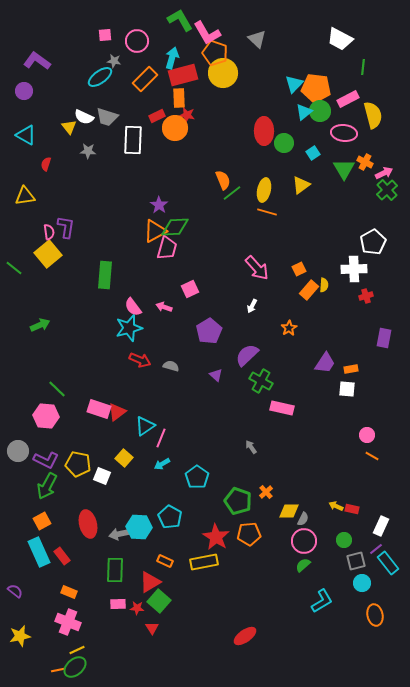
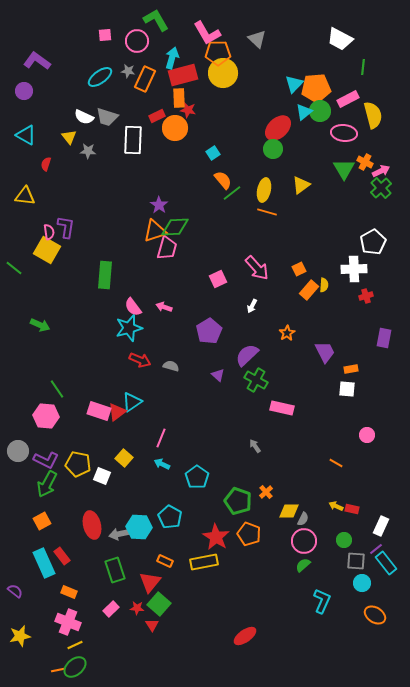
green L-shape at (180, 20): moved 24 px left
orange pentagon at (215, 53): moved 3 px right; rotated 20 degrees counterclockwise
gray star at (114, 61): moved 14 px right, 10 px down
orange rectangle at (145, 79): rotated 20 degrees counterclockwise
orange pentagon at (316, 88): rotated 12 degrees counterclockwise
red star at (187, 115): moved 1 px right, 5 px up
yellow triangle at (69, 127): moved 10 px down
red ellipse at (264, 131): moved 14 px right, 3 px up; rotated 48 degrees clockwise
green circle at (284, 143): moved 11 px left, 6 px down
cyan square at (313, 153): moved 100 px left
pink arrow at (384, 173): moved 3 px left, 2 px up
orange semicircle at (223, 180): rotated 18 degrees counterclockwise
green cross at (387, 190): moved 6 px left, 2 px up
yellow triangle at (25, 196): rotated 15 degrees clockwise
orange triangle at (155, 231): rotated 10 degrees clockwise
yellow square at (48, 254): moved 1 px left, 4 px up; rotated 20 degrees counterclockwise
pink square at (190, 289): moved 28 px right, 10 px up
green arrow at (40, 325): rotated 48 degrees clockwise
orange star at (289, 328): moved 2 px left, 5 px down
purple trapezoid at (325, 363): moved 11 px up; rotated 60 degrees counterclockwise
purple triangle at (216, 375): moved 2 px right
green cross at (261, 381): moved 5 px left, 1 px up
green line at (57, 389): rotated 12 degrees clockwise
pink rectangle at (99, 409): moved 2 px down
cyan triangle at (145, 426): moved 13 px left, 24 px up
gray arrow at (251, 447): moved 4 px right, 1 px up
orange line at (372, 456): moved 36 px left, 7 px down
cyan arrow at (162, 464): rotated 56 degrees clockwise
green arrow at (47, 486): moved 2 px up
red ellipse at (88, 524): moved 4 px right, 1 px down
orange pentagon at (249, 534): rotated 25 degrees clockwise
cyan rectangle at (39, 552): moved 5 px right, 11 px down
gray square at (356, 561): rotated 18 degrees clockwise
cyan rectangle at (388, 563): moved 2 px left
green rectangle at (115, 570): rotated 20 degrees counterclockwise
red triangle at (150, 582): rotated 20 degrees counterclockwise
green square at (159, 601): moved 3 px down
cyan L-shape at (322, 601): rotated 35 degrees counterclockwise
pink rectangle at (118, 604): moved 7 px left, 5 px down; rotated 42 degrees counterclockwise
orange ellipse at (375, 615): rotated 45 degrees counterclockwise
red triangle at (152, 628): moved 3 px up
yellow line at (77, 650): moved 2 px left, 5 px up
